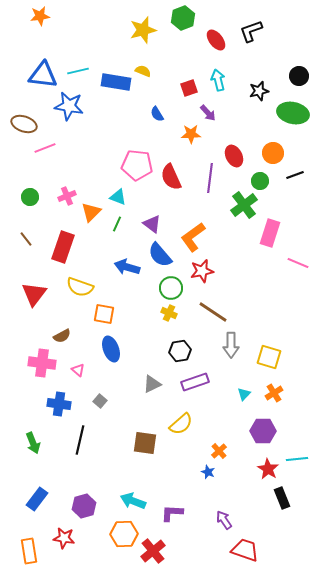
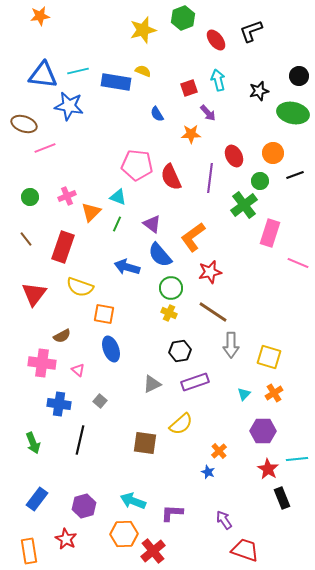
red star at (202, 271): moved 8 px right, 1 px down
red star at (64, 538): moved 2 px right, 1 px down; rotated 20 degrees clockwise
